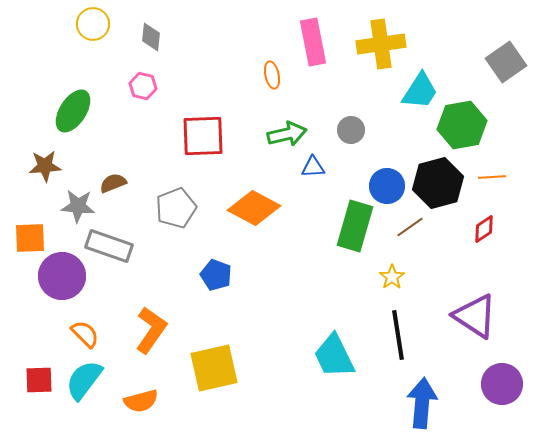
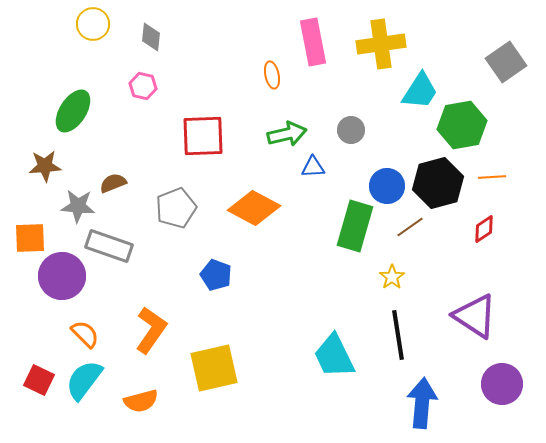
red square at (39, 380): rotated 28 degrees clockwise
